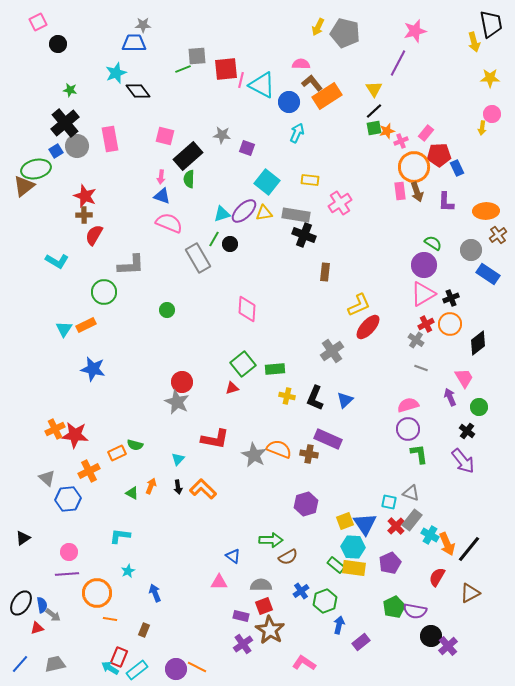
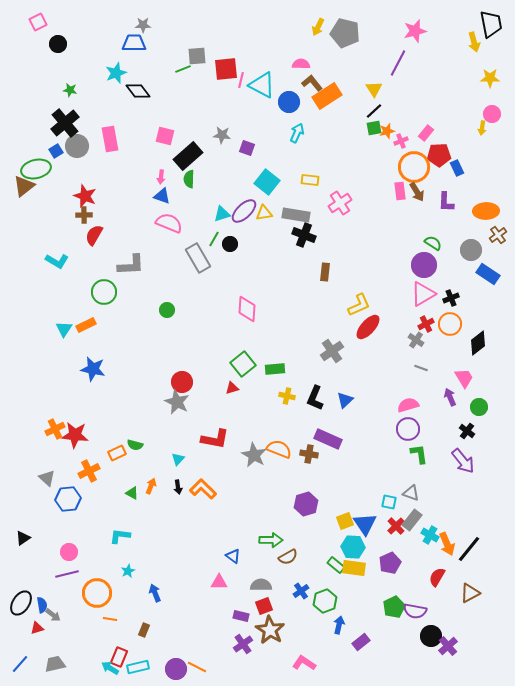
brown arrow at (417, 192): rotated 12 degrees counterclockwise
purple line at (67, 574): rotated 10 degrees counterclockwise
cyan rectangle at (137, 670): moved 1 px right, 3 px up; rotated 25 degrees clockwise
